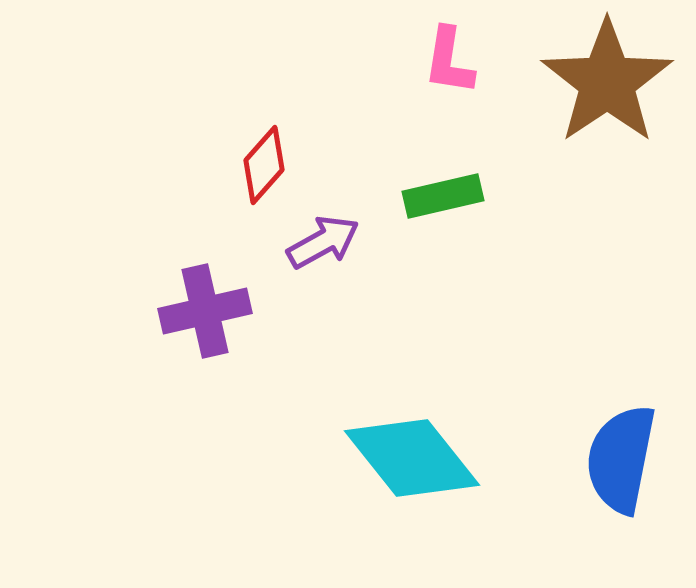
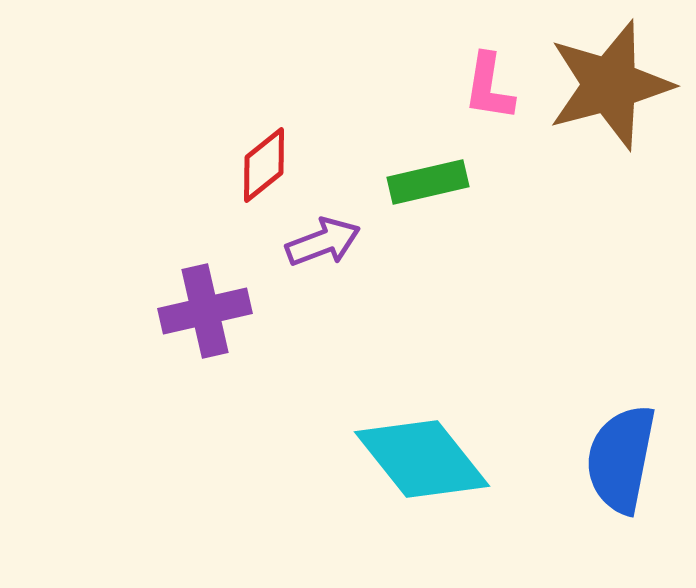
pink L-shape: moved 40 px right, 26 px down
brown star: moved 3 px right, 3 px down; rotated 19 degrees clockwise
red diamond: rotated 10 degrees clockwise
green rectangle: moved 15 px left, 14 px up
purple arrow: rotated 8 degrees clockwise
cyan diamond: moved 10 px right, 1 px down
